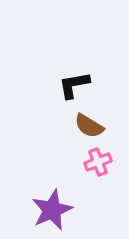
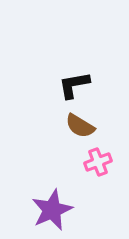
brown semicircle: moved 9 px left
